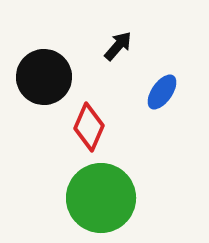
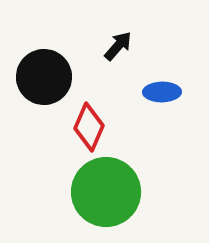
blue ellipse: rotated 54 degrees clockwise
green circle: moved 5 px right, 6 px up
